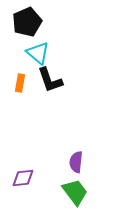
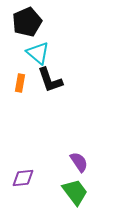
purple semicircle: moved 3 px right; rotated 140 degrees clockwise
